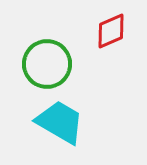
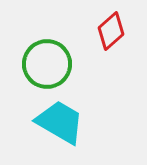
red diamond: rotated 18 degrees counterclockwise
